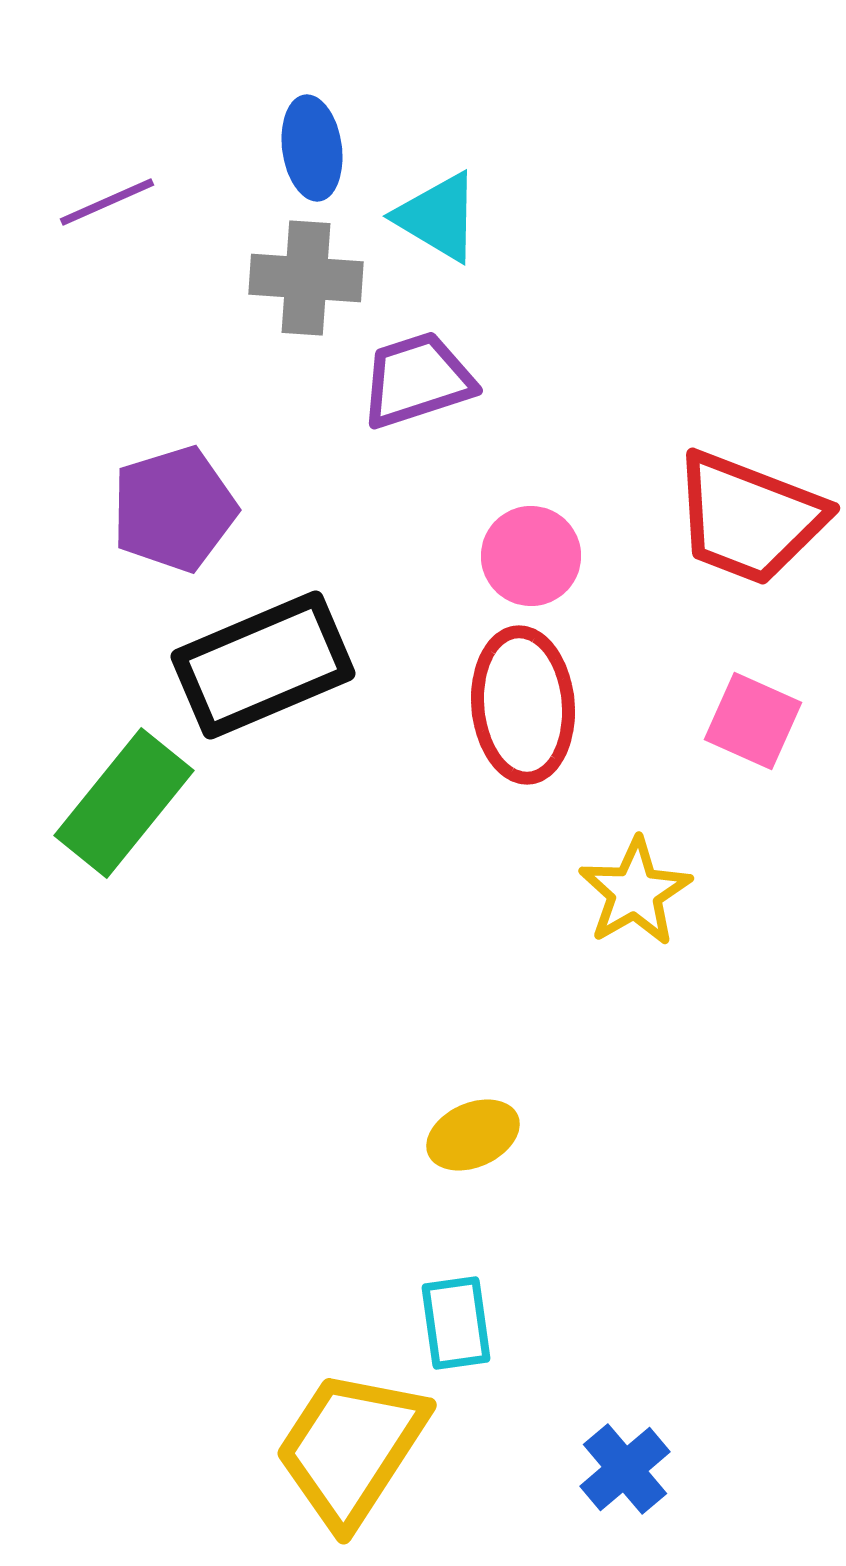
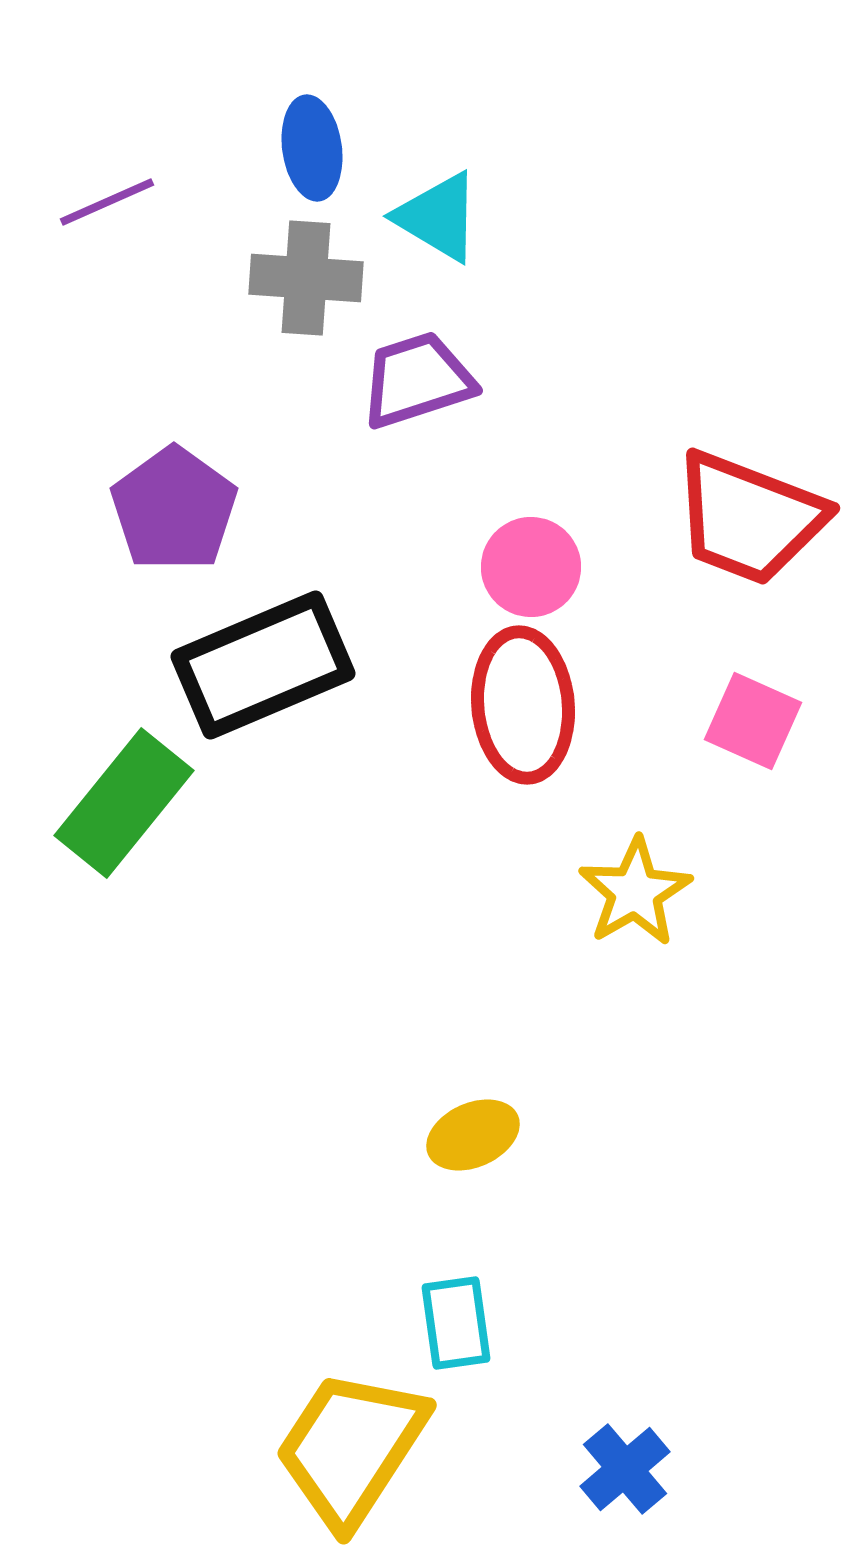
purple pentagon: rotated 19 degrees counterclockwise
pink circle: moved 11 px down
